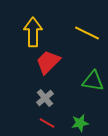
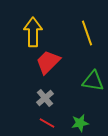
yellow line: rotated 45 degrees clockwise
